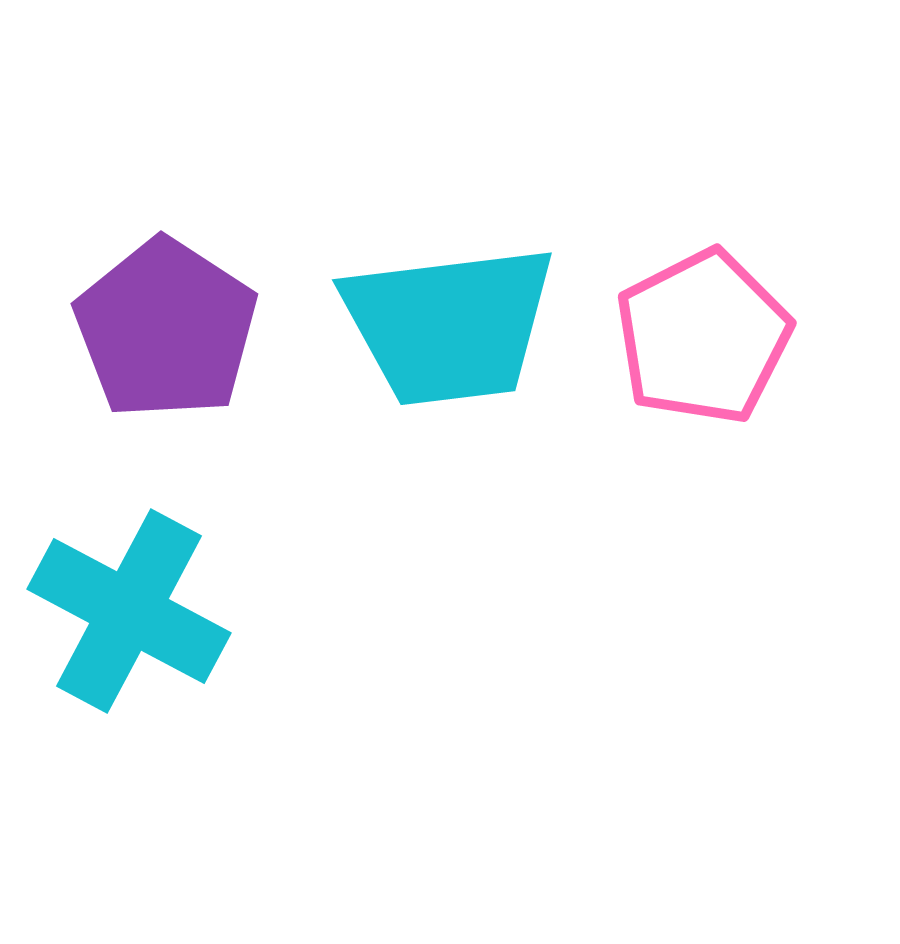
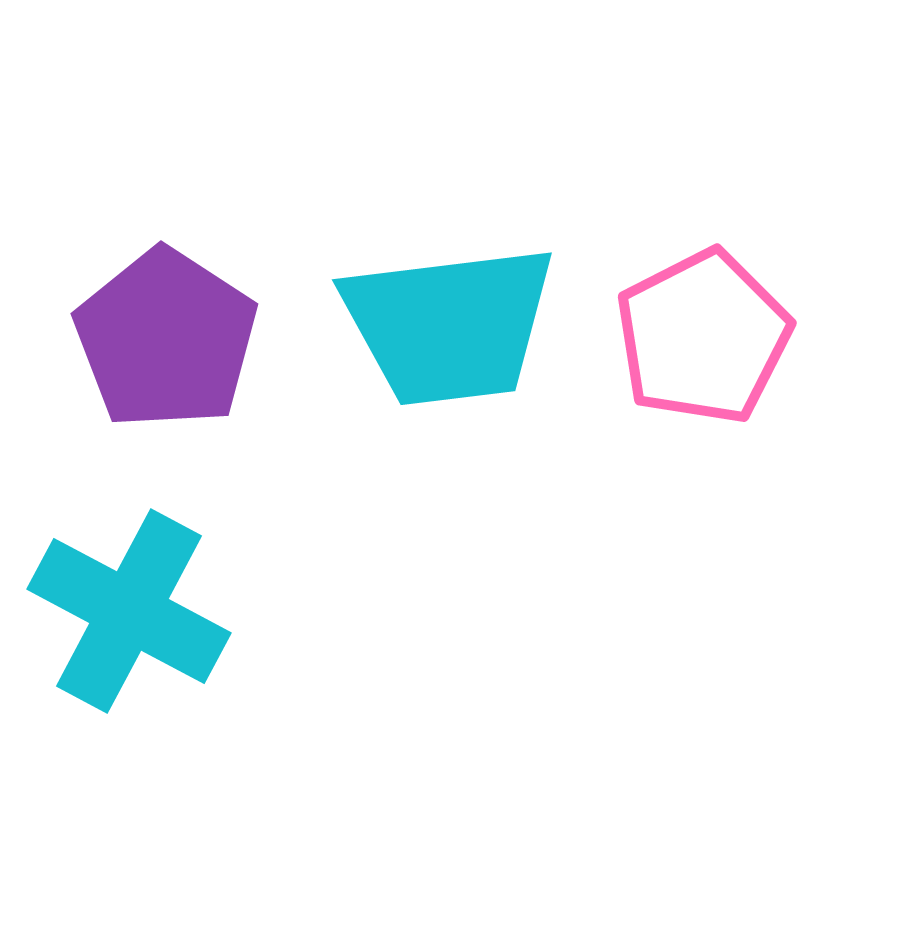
purple pentagon: moved 10 px down
